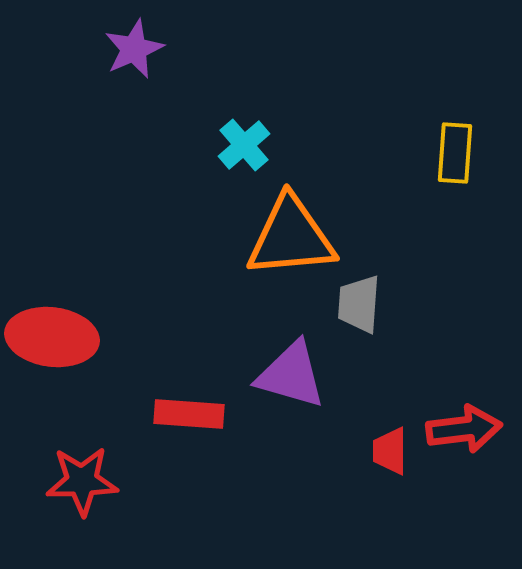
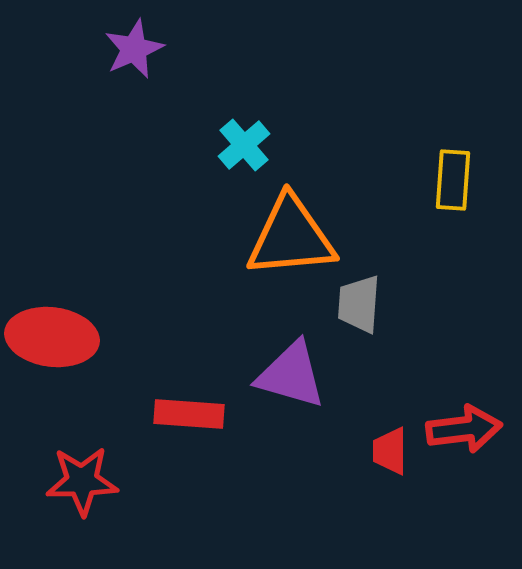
yellow rectangle: moved 2 px left, 27 px down
